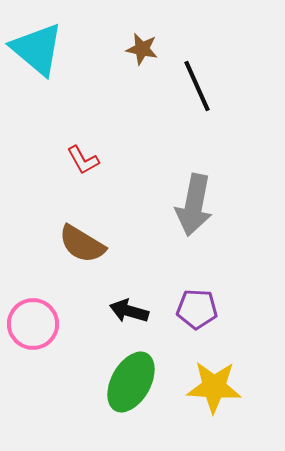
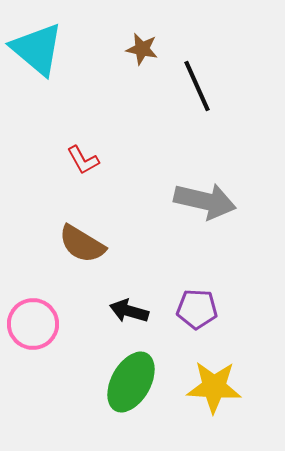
gray arrow: moved 11 px right, 4 px up; rotated 88 degrees counterclockwise
